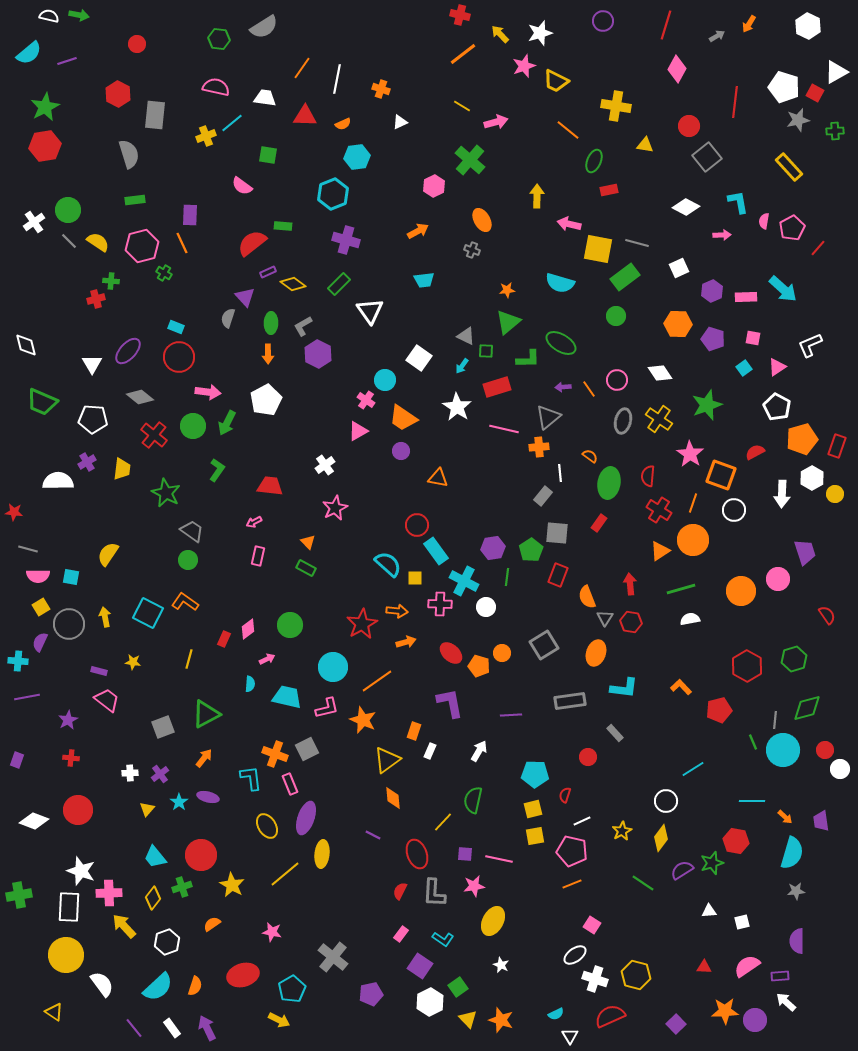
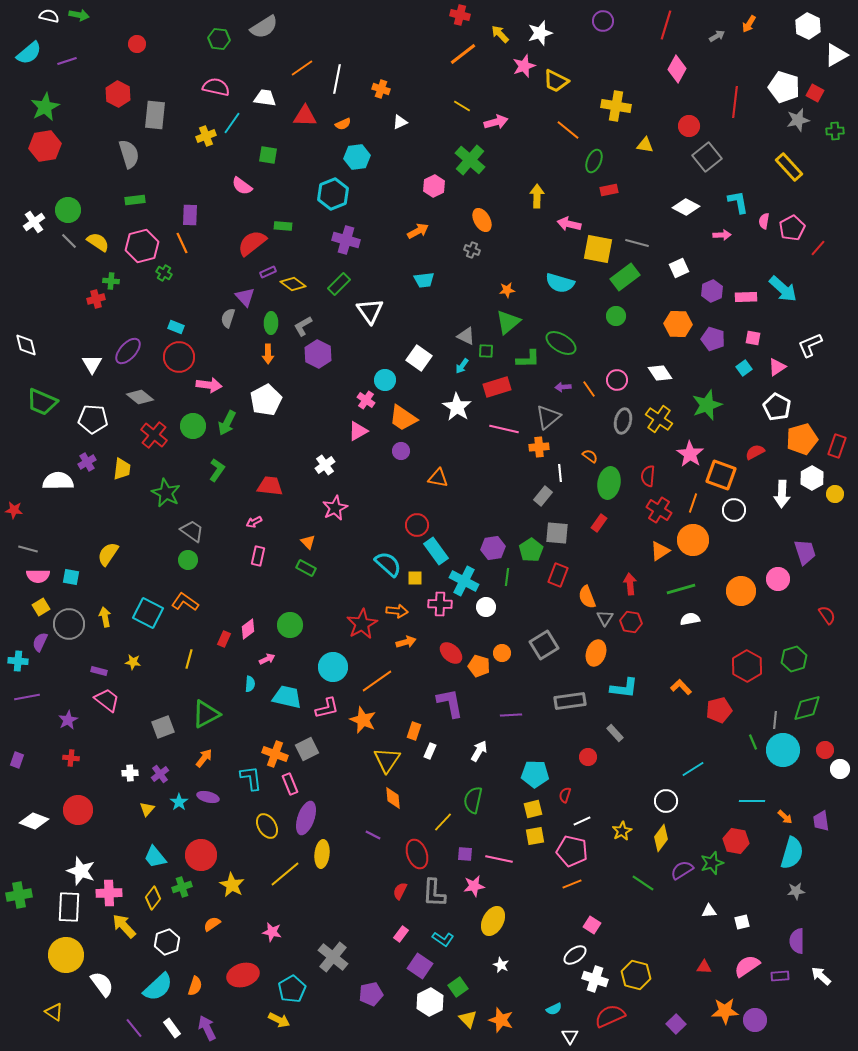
orange line at (302, 68): rotated 20 degrees clockwise
white triangle at (836, 72): moved 17 px up
cyan line at (232, 123): rotated 15 degrees counterclockwise
pink arrow at (208, 392): moved 1 px right, 7 px up
red star at (14, 512): moved 2 px up
yellow triangle at (387, 760): rotated 20 degrees counterclockwise
white arrow at (786, 1002): moved 35 px right, 26 px up
cyan semicircle at (556, 1014): moved 2 px left, 5 px up
